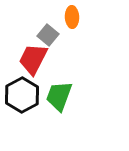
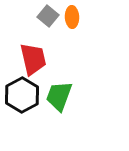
gray square: moved 19 px up
red trapezoid: rotated 140 degrees clockwise
